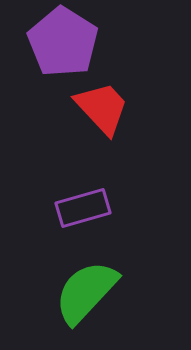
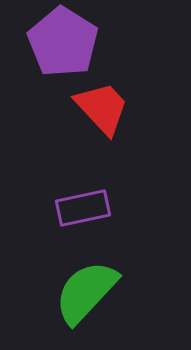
purple rectangle: rotated 4 degrees clockwise
